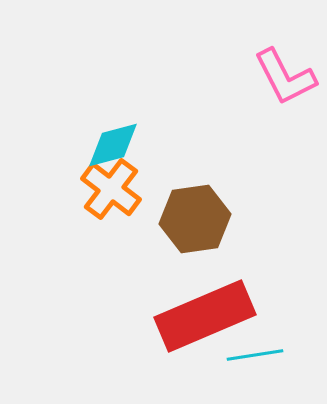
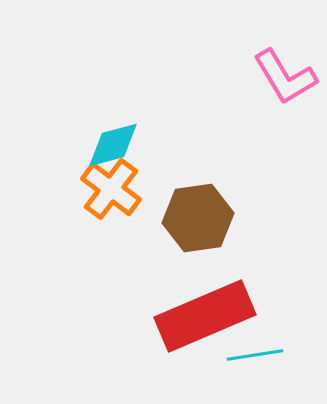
pink L-shape: rotated 4 degrees counterclockwise
brown hexagon: moved 3 px right, 1 px up
